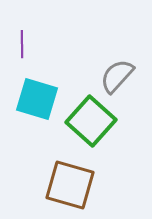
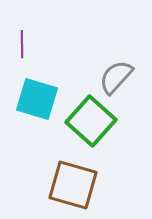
gray semicircle: moved 1 px left, 1 px down
brown square: moved 3 px right
